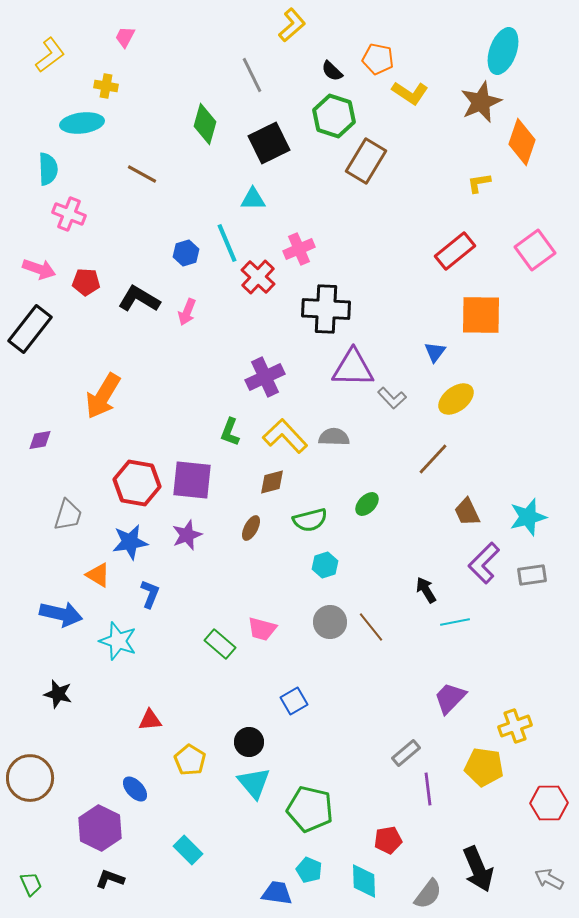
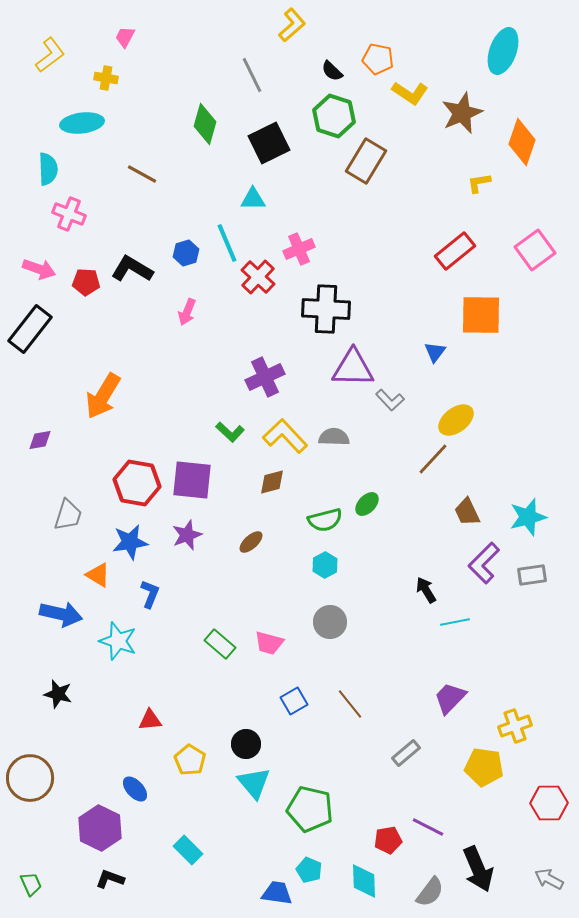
yellow cross at (106, 86): moved 8 px up
brown star at (481, 102): moved 19 px left, 11 px down
black L-shape at (139, 299): moved 7 px left, 30 px up
gray L-shape at (392, 398): moved 2 px left, 2 px down
yellow ellipse at (456, 399): moved 21 px down
green L-shape at (230, 432): rotated 68 degrees counterclockwise
green semicircle at (310, 520): moved 15 px right
brown ellipse at (251, 528): moved 14 px down; rotated 20 degrees clockwise
cyan hexagon at (325, 565): rotated 10 degrees counterclockwise
brown line at (371, 627): moved 21 px left, 77 px down
pink trapezoid at (262, 629): moved 7 px right, 14 px down
black circle at (249, 742): moved 3 px left, 2 px down
purple line at (428, 789): moved 38 px down; rotated 56 degrees counterclockwise
gray semicircle at (428, 894): moved 2 px right, 2 px up
